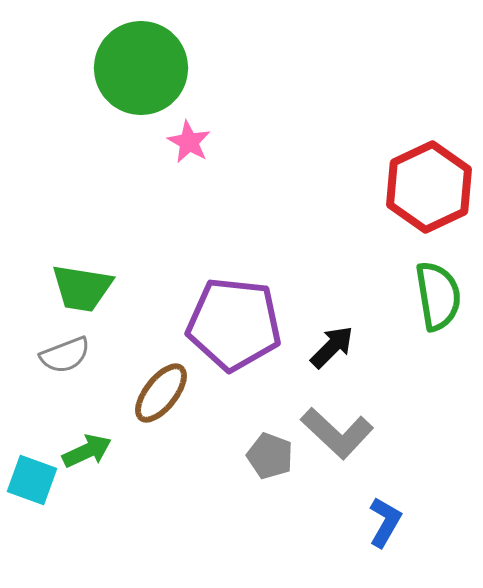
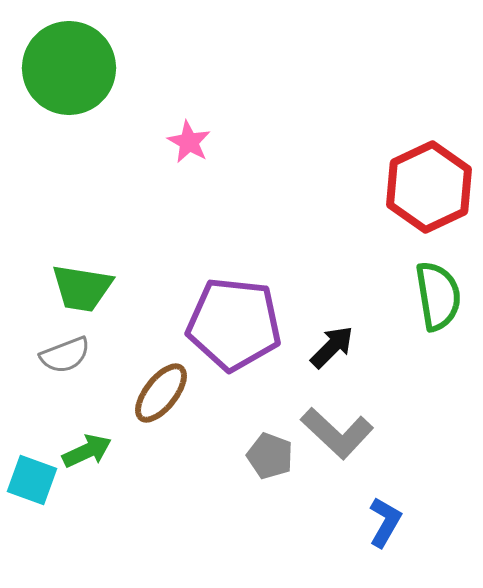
green circle: moved 72 px left
